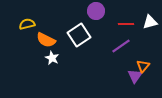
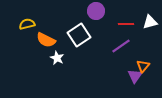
white star: moved 5 px right
